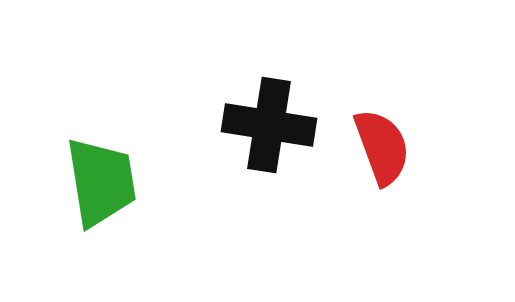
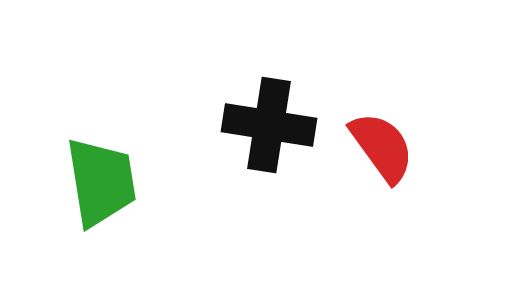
red semicircle: rotated 16 degrees counterclockwise
